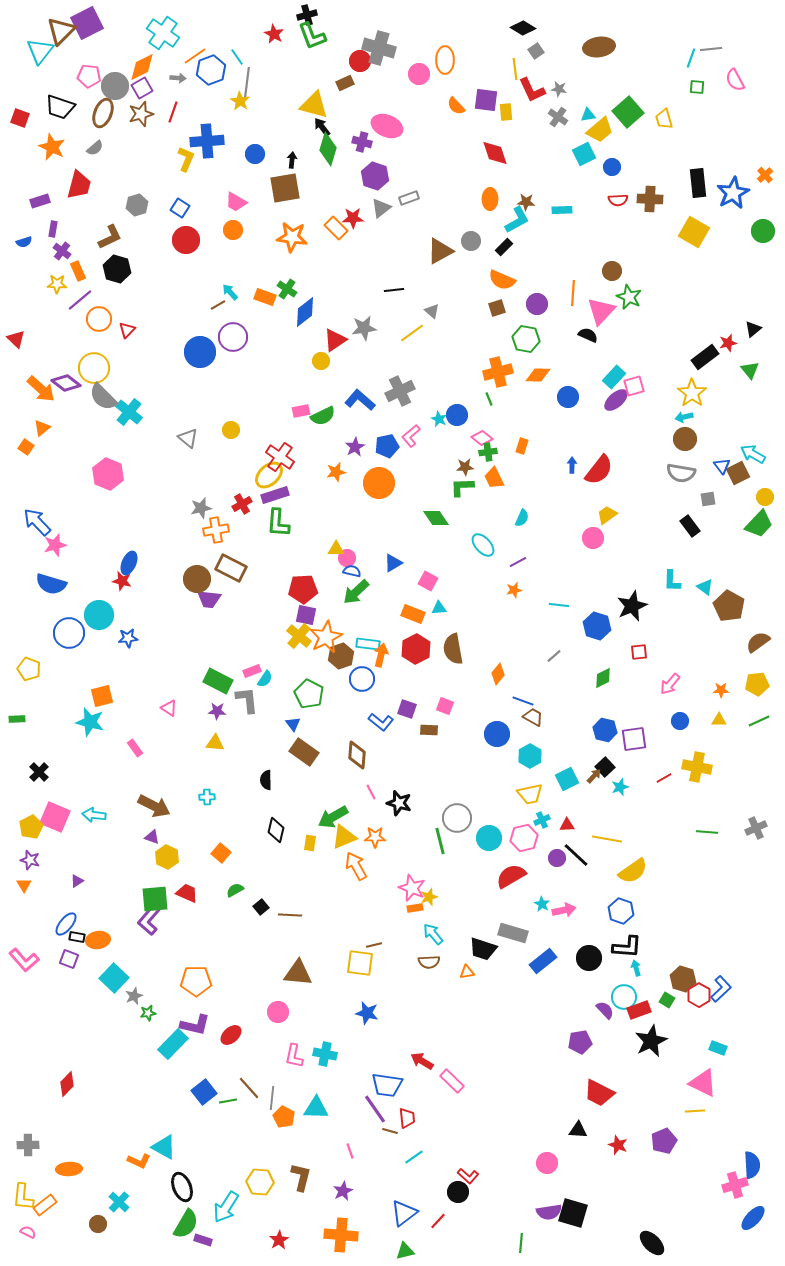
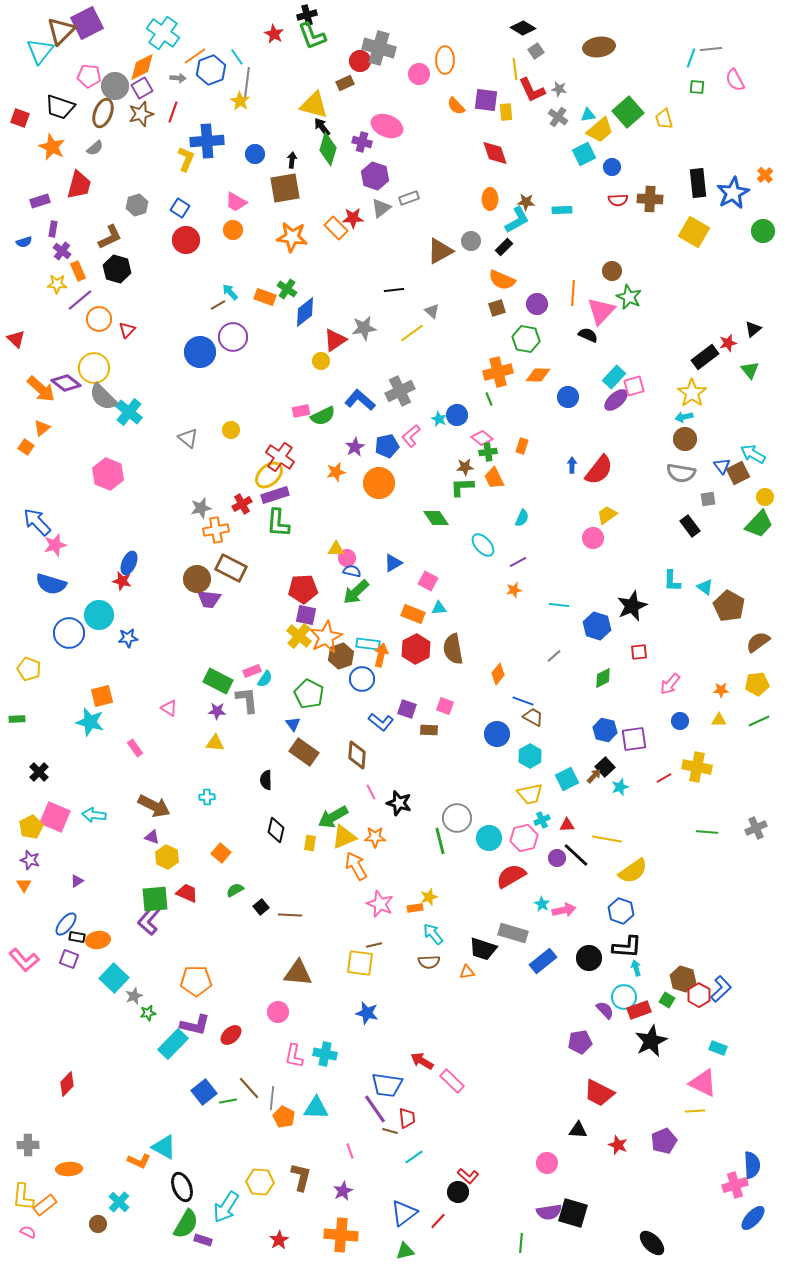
pink star at (412, 888): moved 32 px left, 16 px down
